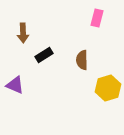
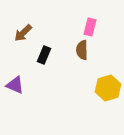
pink rectangle: moved 7 px left, 9 px down
brown arrow: rotated 48 degrees clockwise
black rectangle: rotated 36 degrees counterclockwise
brown semicircle: moved 10 px up
